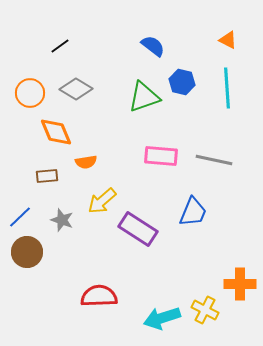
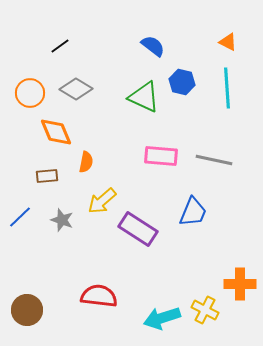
orange triangle: moved 2 px down
green triangle: rotated 44 degrees clockwise
orange semicircle: rotated 70 degrees counterclockwise
brown circle: moved 58 px down
red semicircle: rotated 9 degrees clockwise
